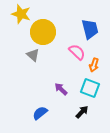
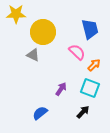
yellow star: moved 5 px left; rotated 18 degrees counterclockwise
gray triangle: rotated 16 degrees counterclockwise
orange arrow: rotated 152 degrees counterclockwise
purple arrow: rotated 80 degrees clockwise
black arrow: moved 1 px right
